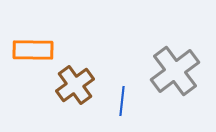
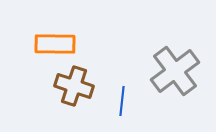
orange rectangle: moved 22 px right, 6 px up
brown cross: moved 1 px left, 1 px down; rotated 36 degrees counterclockwise
